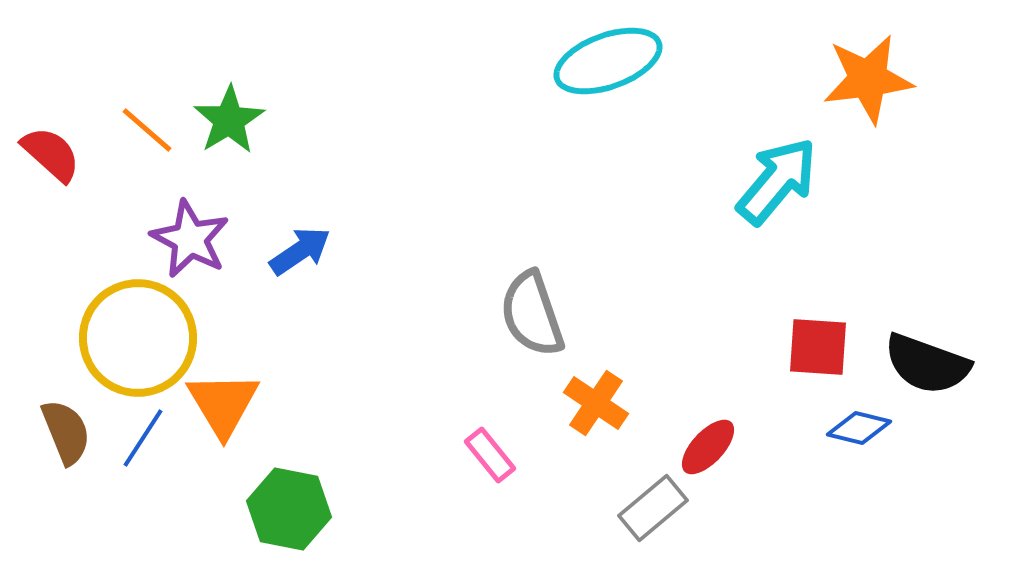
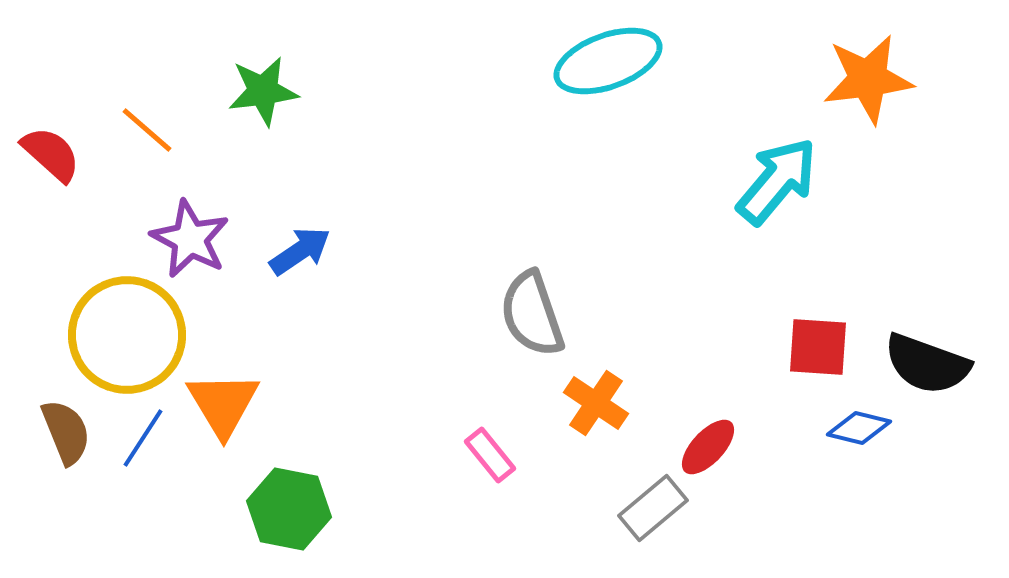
green star: moved 34 px right, 29 px up; rotated 24 degrees clockwise
yellow circle: moved 11 px left, 3 px up
